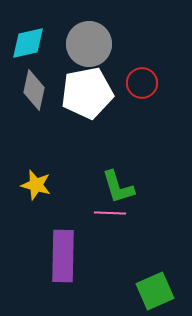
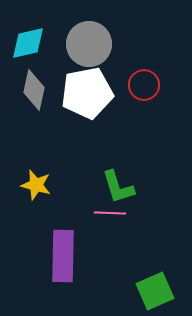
red circle: moved 2 px right, 2 px down
